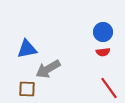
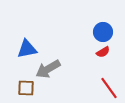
red semicircle: rotated 24 degrees counterclockwise
brown square: moved 1 px left, 1 px up
